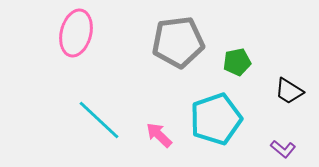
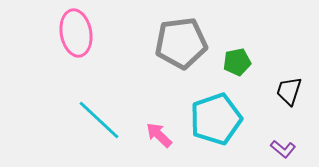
pink ellipse: rotated 24 degrees counterclockwise
gray pentagon: moved 3 px right, 1 px down
black trapezoid: rotated 76 degrees clockwise
